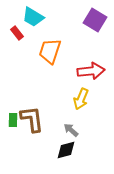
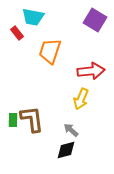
cyan trapezoid: rotated 20 degrees counterclockwise
